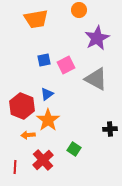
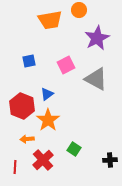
orange trapezoid: moved 14 px right, 1 px down
blue square: moved 15 px left, 1 px down
black cross: moved 31 px down
orange arrow: moved 1 px left, 4 px down
